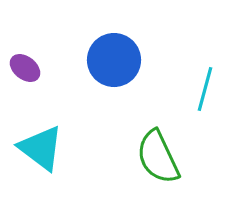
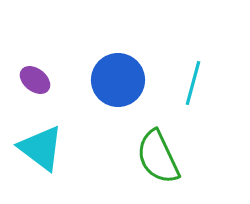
blue circle: moved 4 px right, 20 px down
purple ellipse: moved 10 px right, 12 px down
cyan line: moved 12 px left, 6 px up
